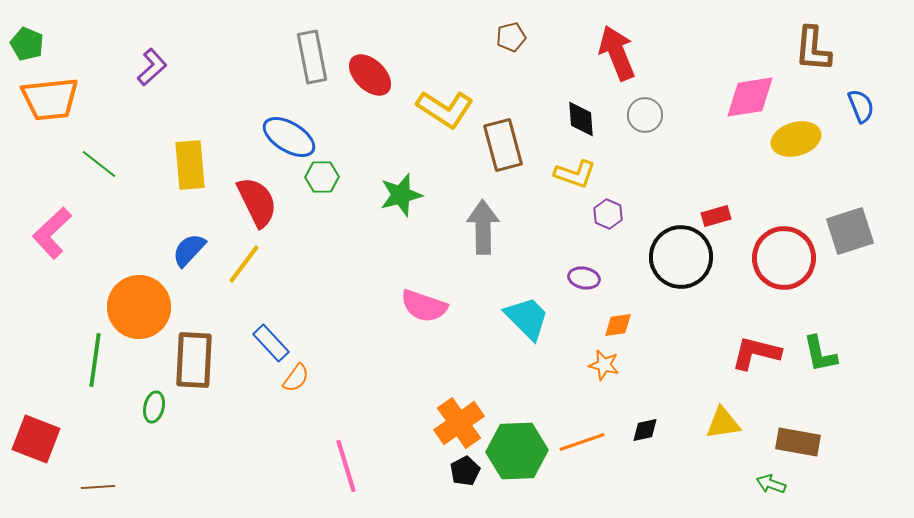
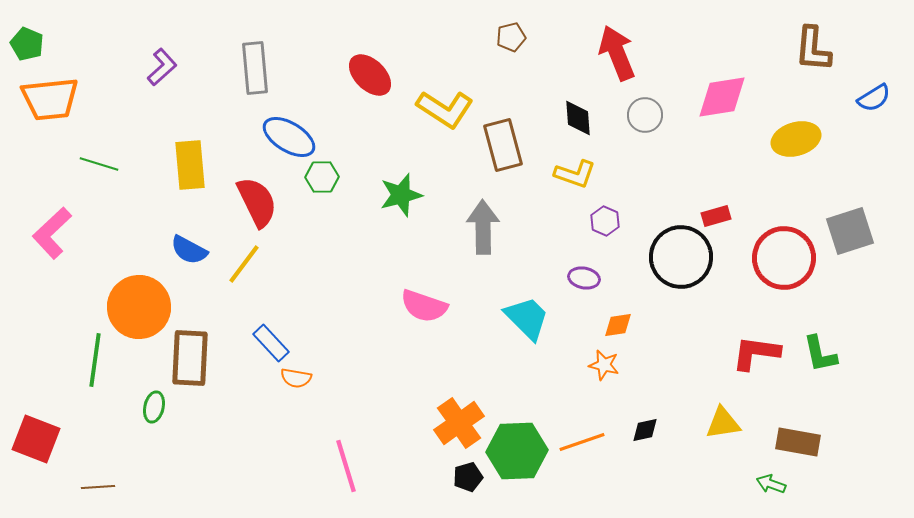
gray rectangle at (312, 57): moved 57 px left, 11 px down; rotated 6 degrees clockwise
purple L-shape at (152, 67): moved 10 px right
pink diamond at (750, 97): moved 28 px left
blue semicircle at (861, 106): moved 13 px right, 8 px up; rotated 80 degrees clockwise
black diamond at (581, 119): moved 3 px left, 1 px up
green line at (99, 164): rotated 21 degrees counterclockwise
purple hexagon at (608, 214): moved 3 px left, 7 px down
blue semicircle at (189, 250): rotated 105 degrees counterclockwise
red L-shape at (756, 353): rotated 6 degrees counterclockwise
brown rectangle at (194, 360): moved 4 px left, 2 px up
orange semicircle at (296, 378): rotated 64 degrees clockwise
black pentagon at (465, 471): moved 3 px right, 6 px down; rotated 12 degrees clockwise
